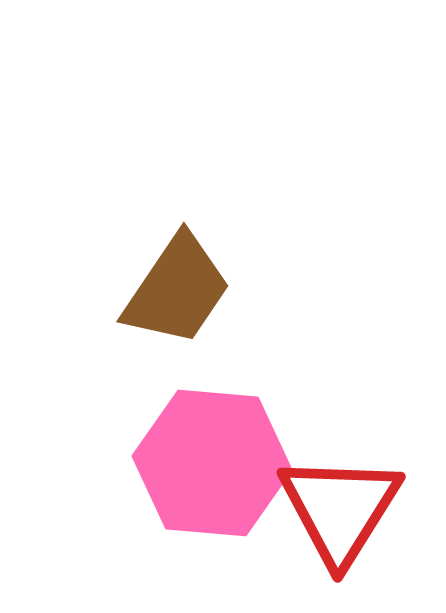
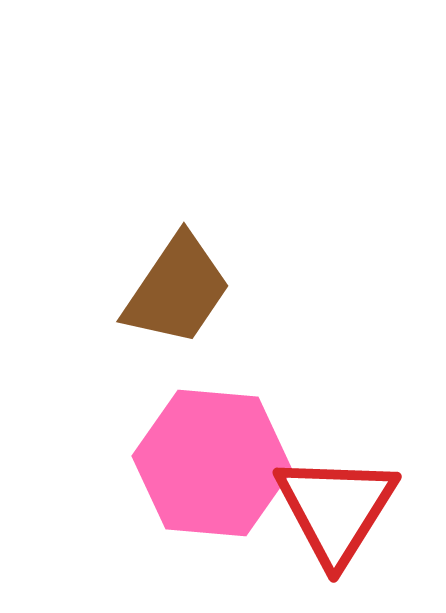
red triangle: moved 4 px left
